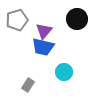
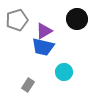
purple triangle: rotated 18 degrees clockwise
